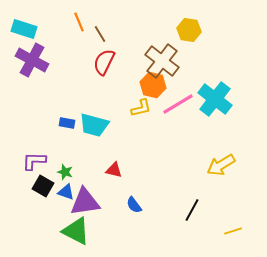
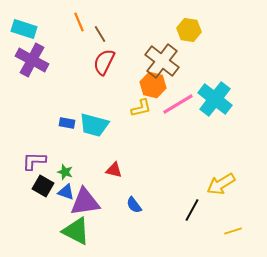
yellow arrow: moved 19 px down
